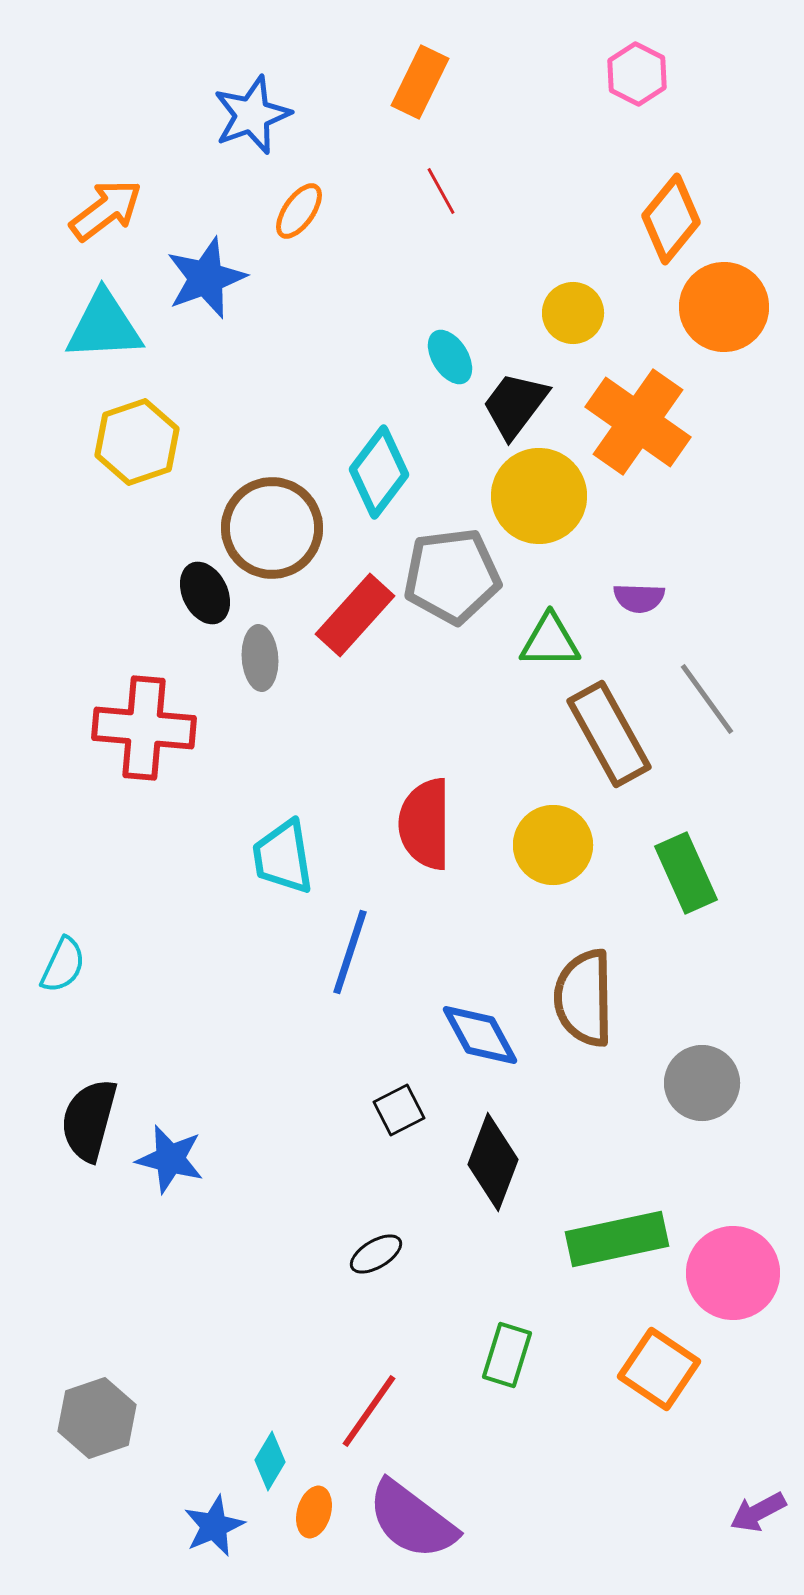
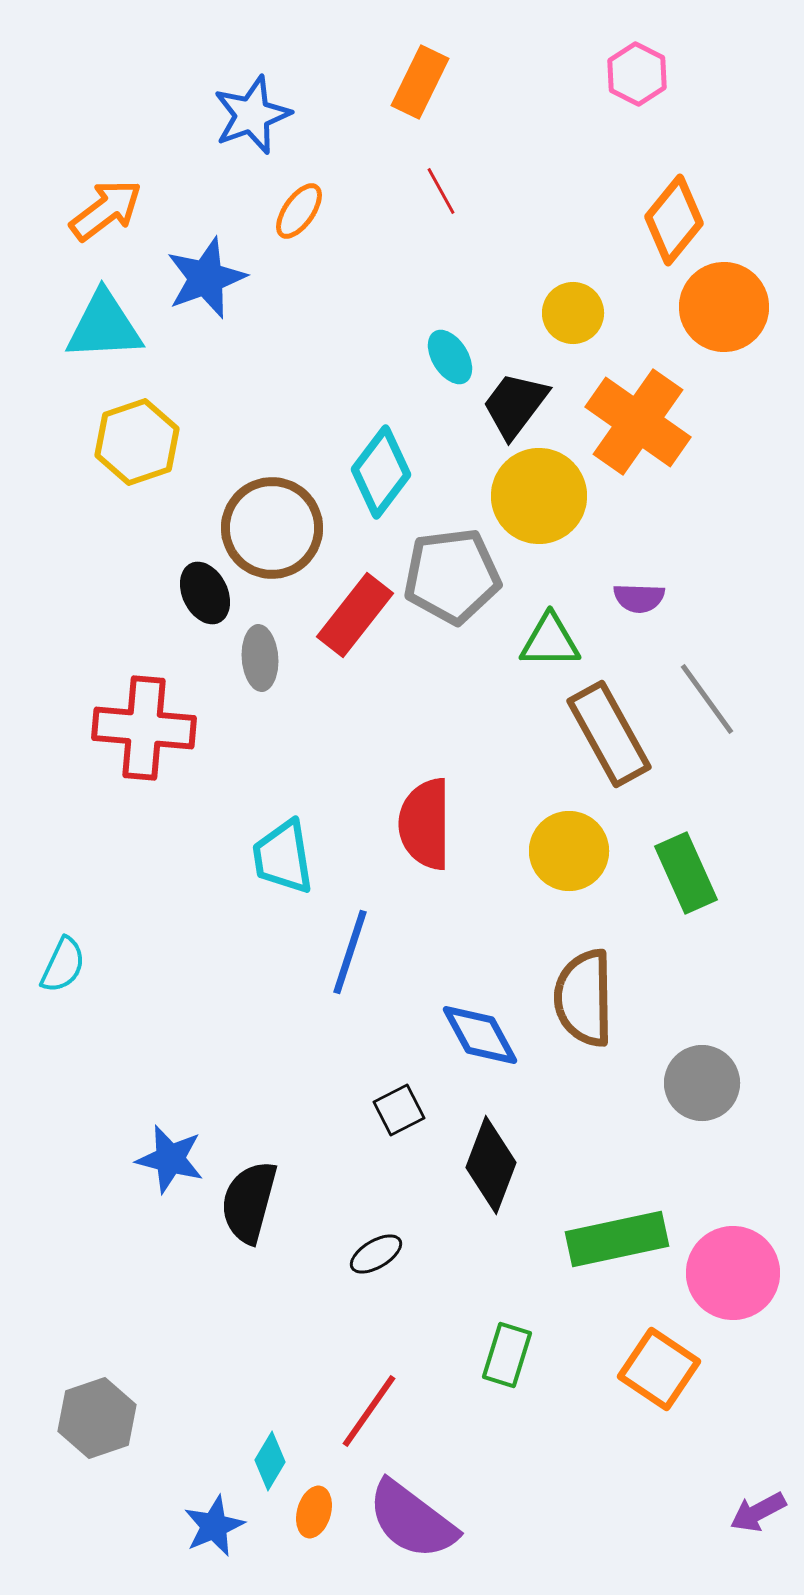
orange diamond at (671, 219): moved 3 px right, 1 px down
cyan diamond at (379, 472): moved 2 px right
red rectangle at (355, 615): rotated 4 degrees counterclockwise
yellow circle at (553, 845): moved 16 px right, 6 px down
black semicircle at (89, 1120): moved 160 px right, 82 px down
black diamond at (493, 1162): moved 2 px left, 3 px down
